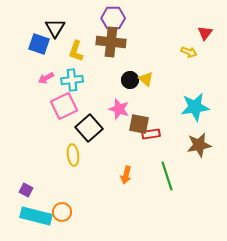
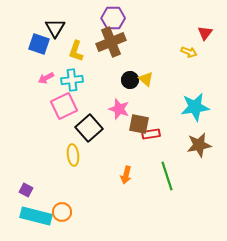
brown cross: rotated 28 degrees counterclockwise
